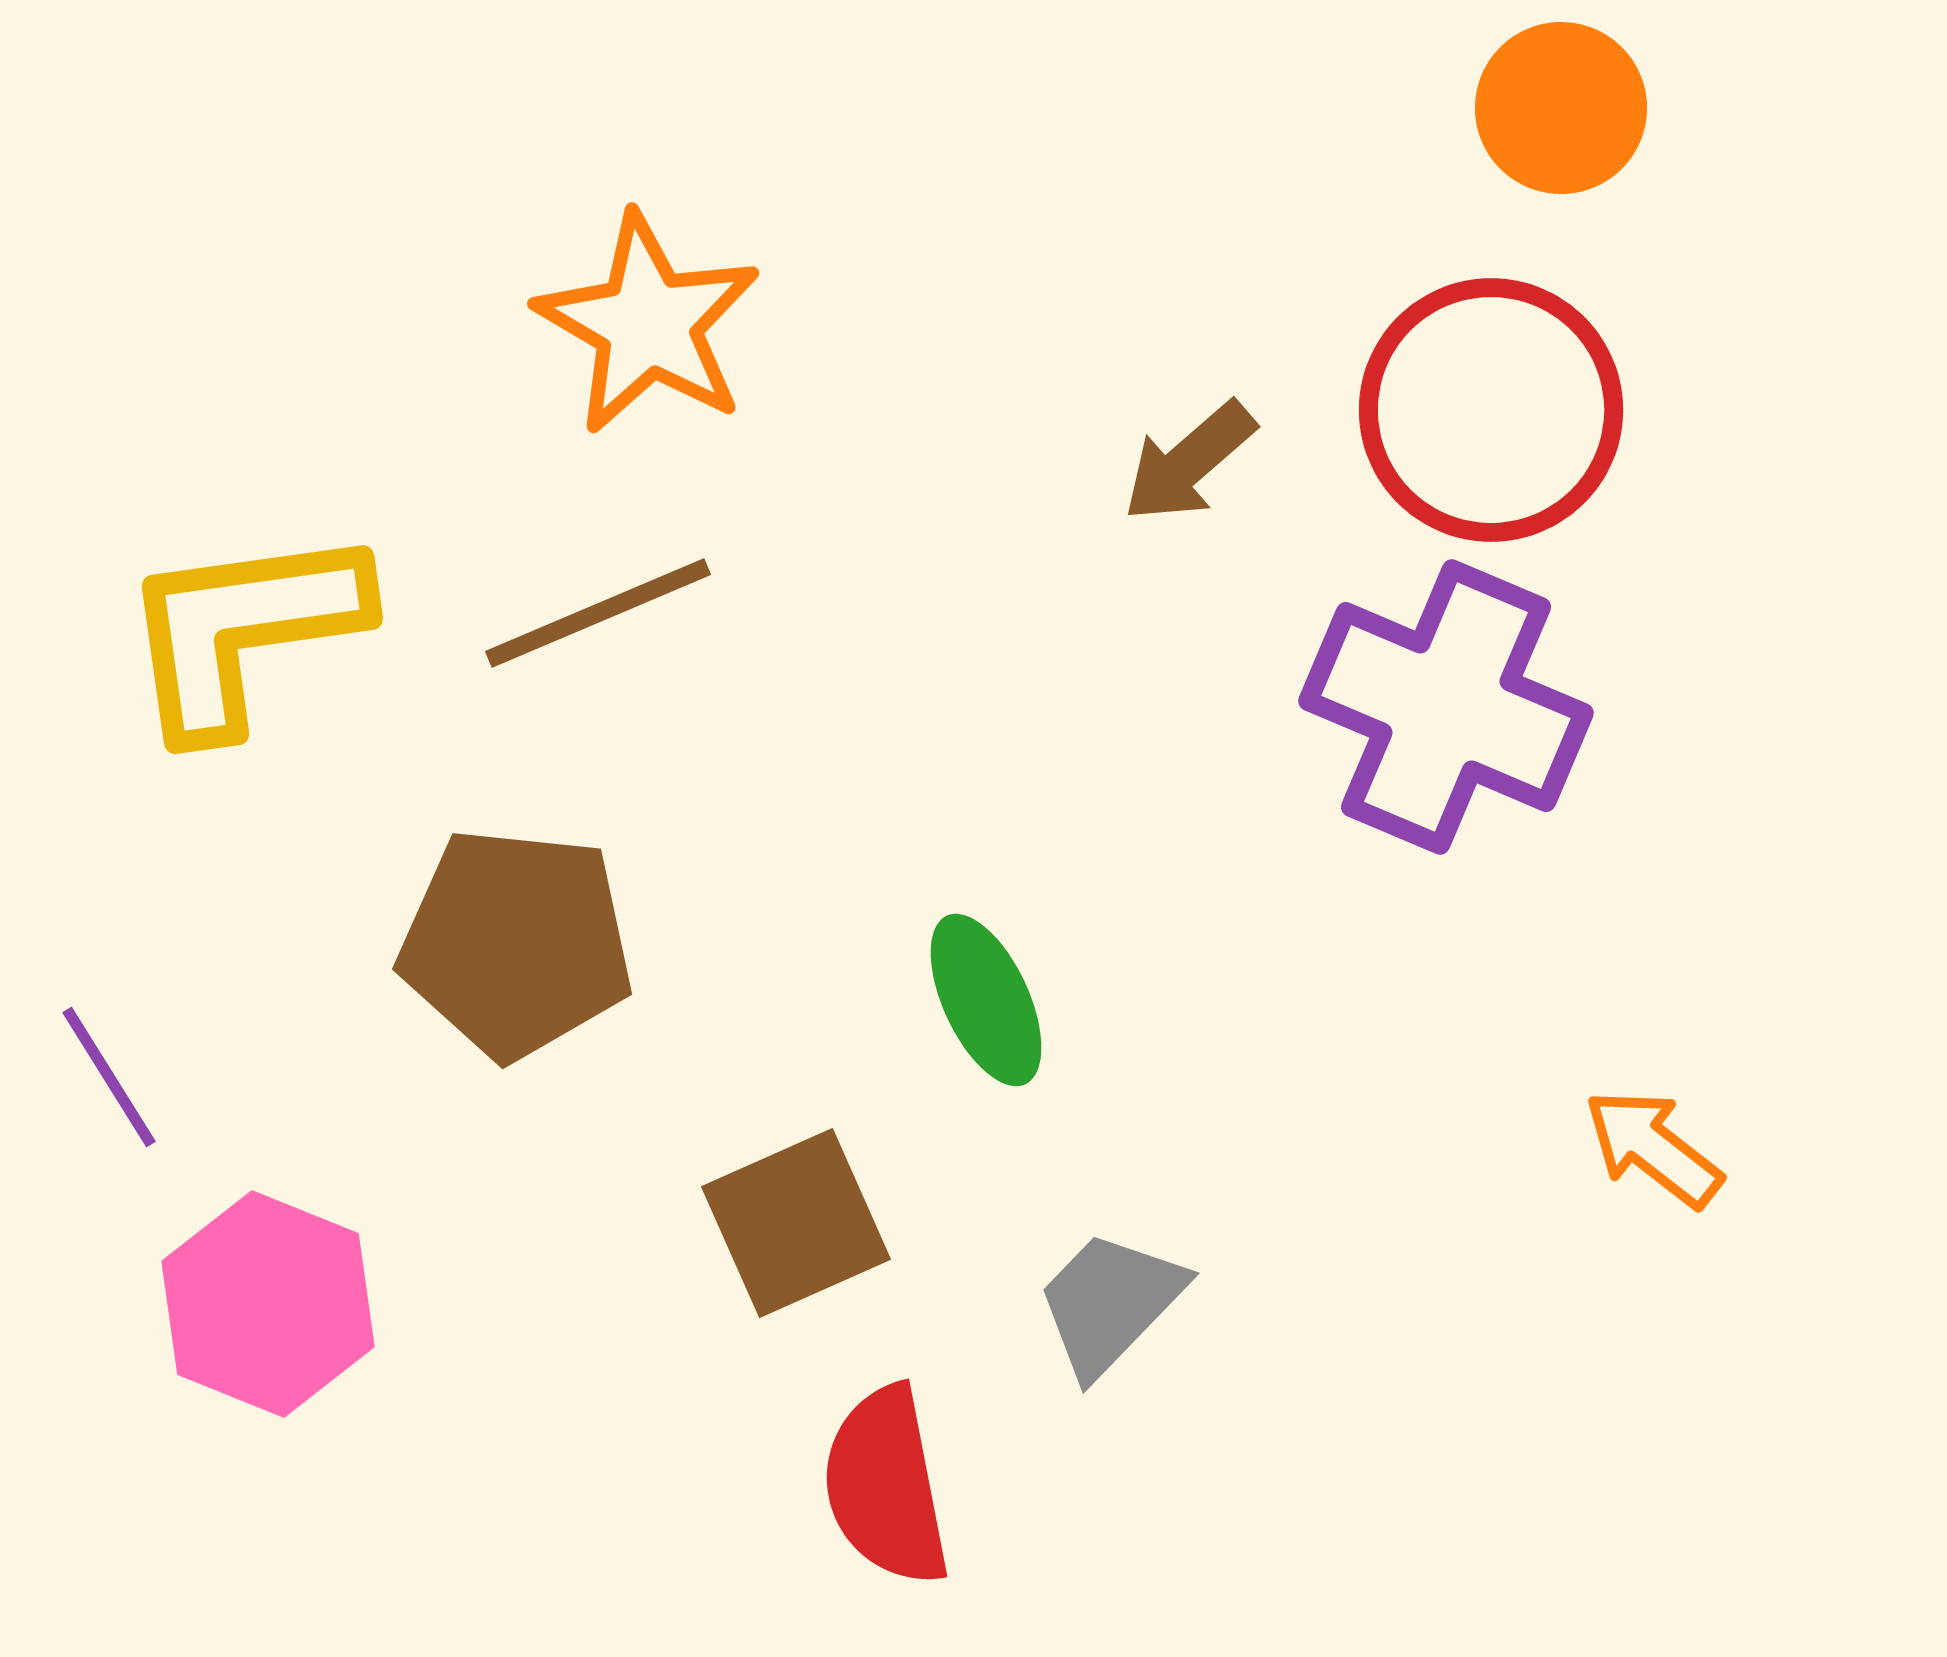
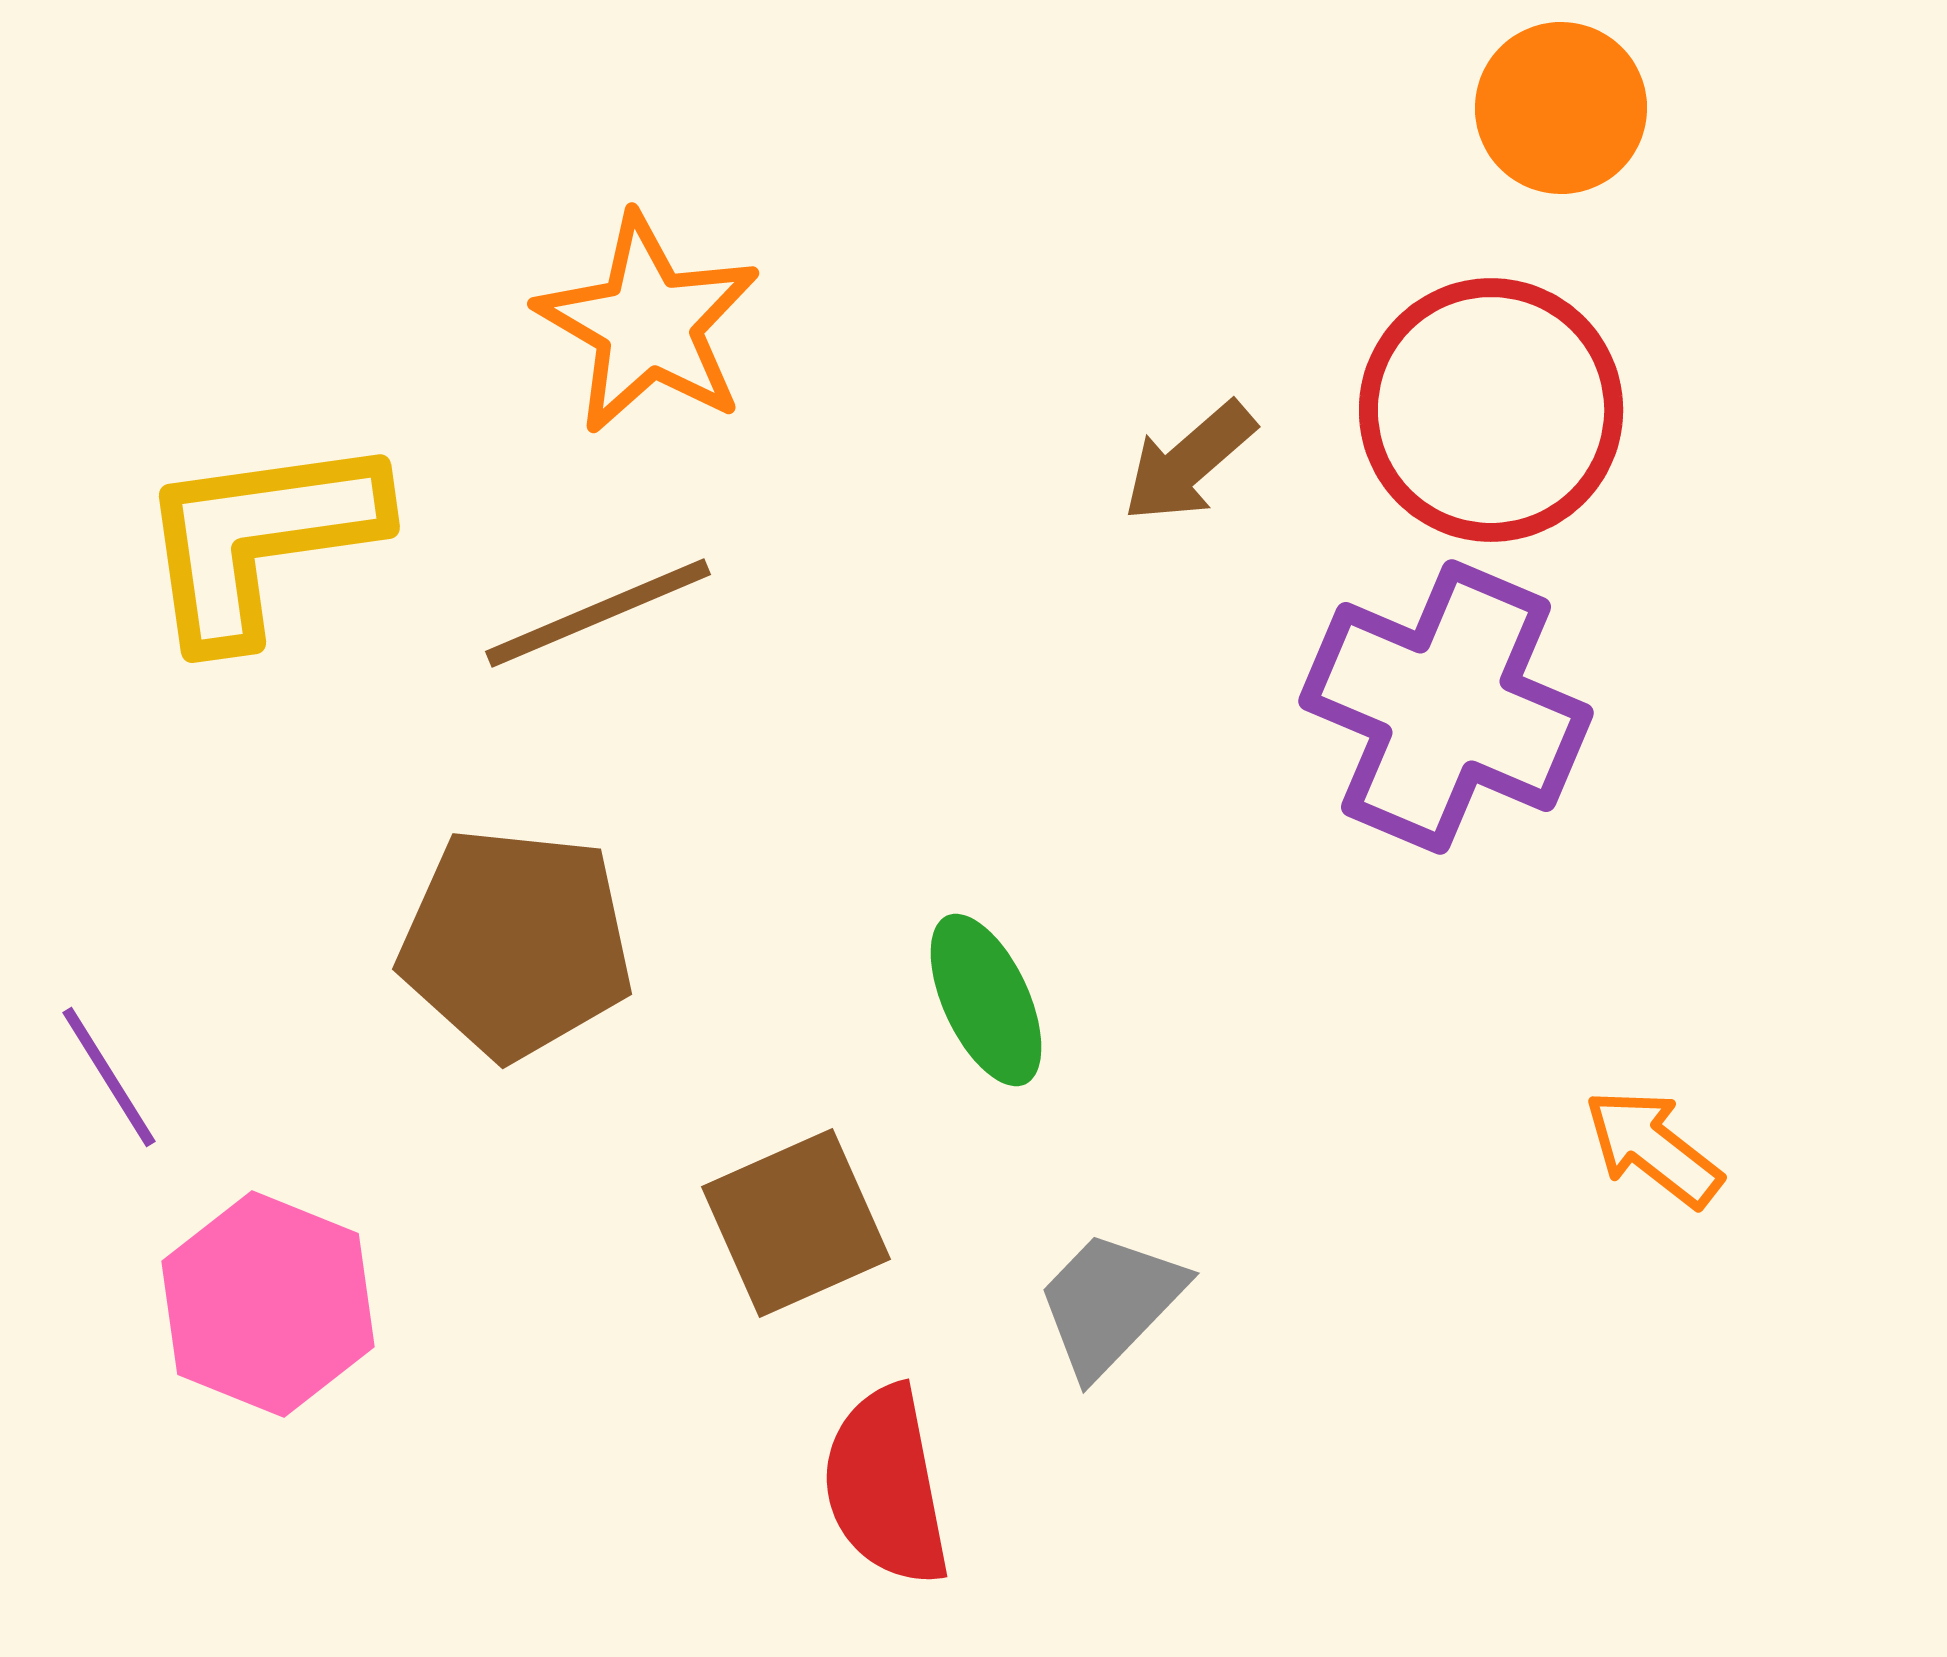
yellow L-shape: moved 17 px right, 91 px up
